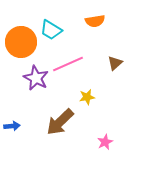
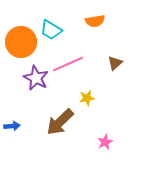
yellow star: moved 1 px down
